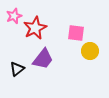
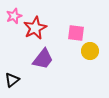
black triangle: moved 5 px left, 11 px down
